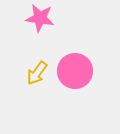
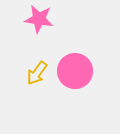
pink star: moved 1 px left, 1 px down
